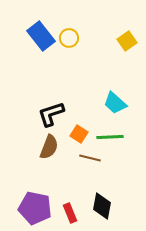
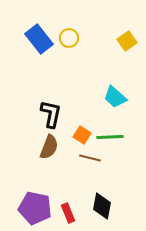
blue rectangle: moved 2 px left, 3 px down
cyan trapezoid: moved 6 px up
black L-shape: rotated 120 degrees clockwise
orange square: moved 3 px right, 1 px down
red rectangle: moved 2 px left
